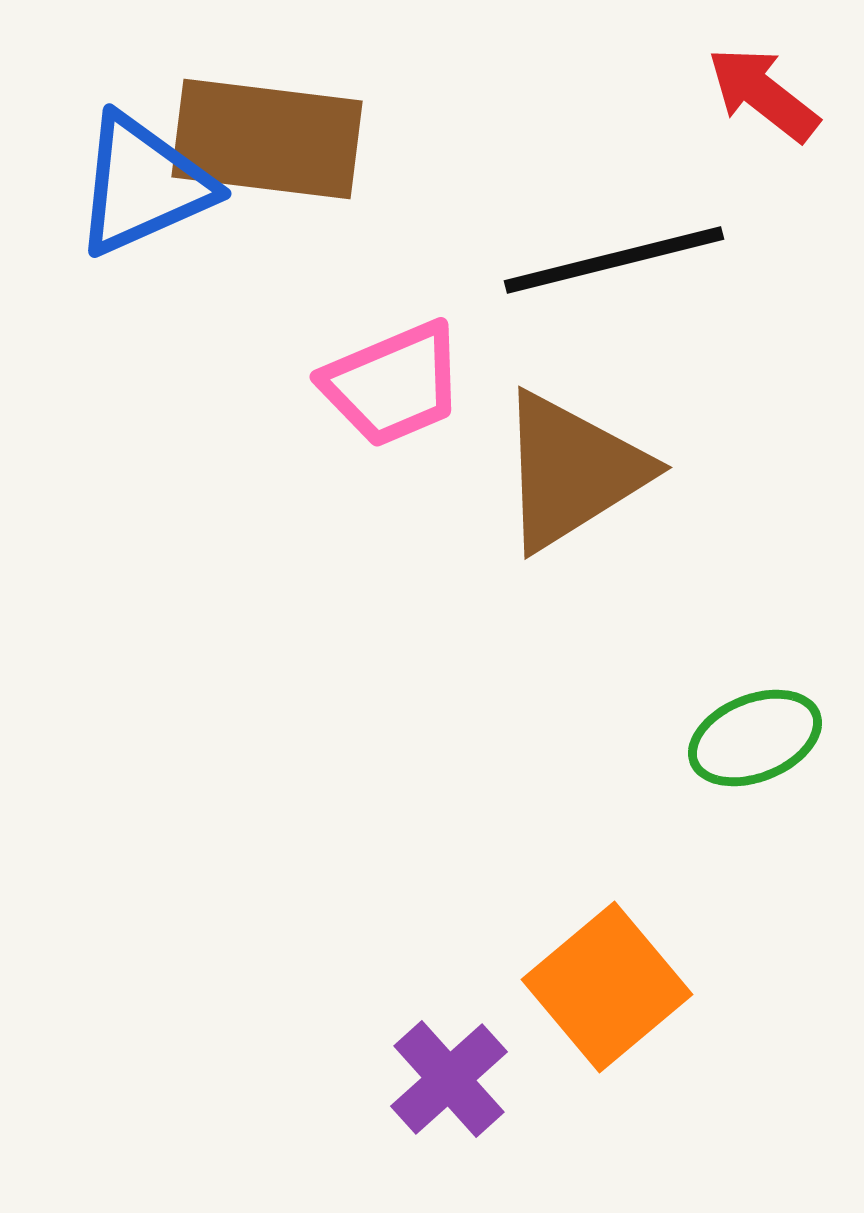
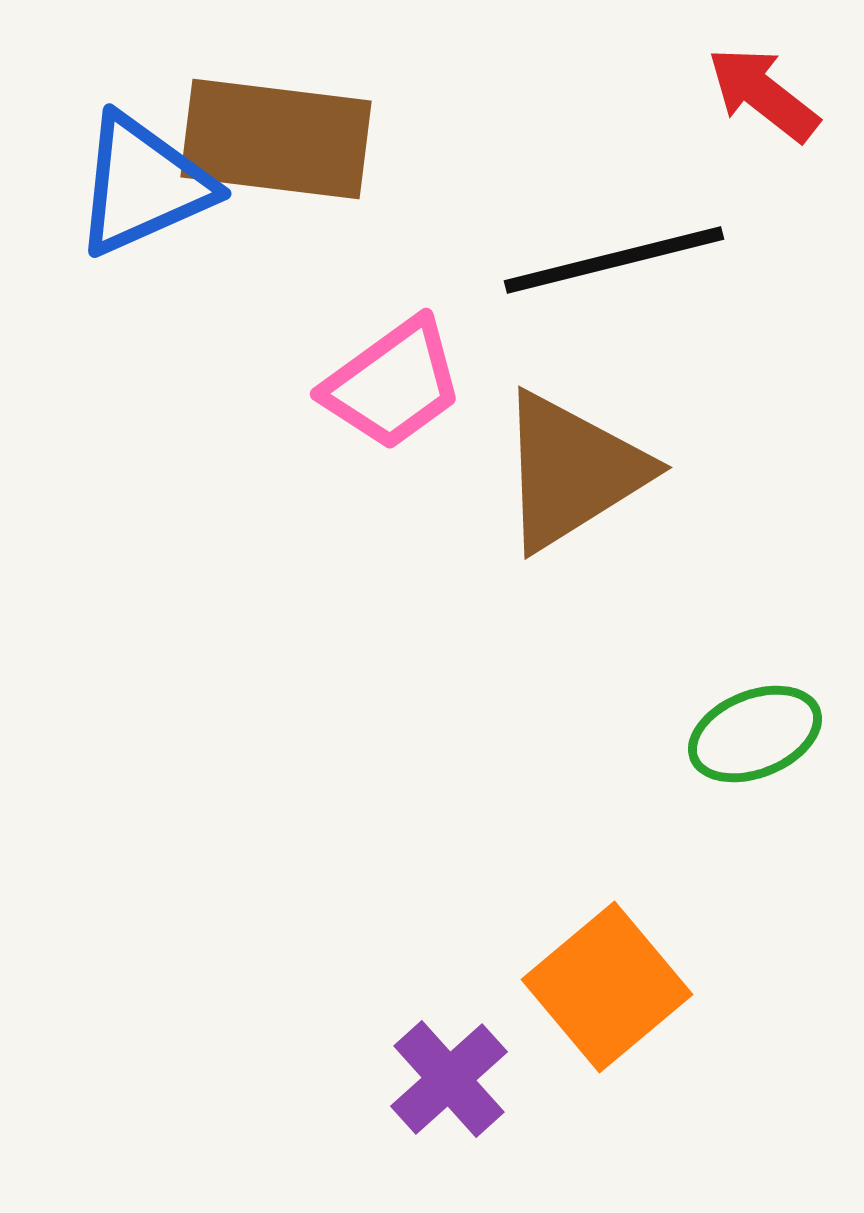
brown rectangle: moved 9 px right
pink trapezoid: rotated 13 degrees counterclockwise
green ellipse: moved 4 px up
